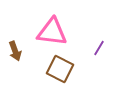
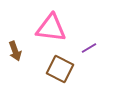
pink triangle: moved 1 px left, 4 px up
purple line: moved 10 px left; rotated 28 degrees clockwise
